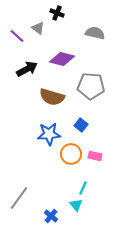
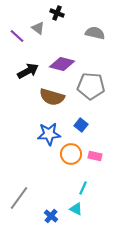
purple diamond: moved 5 px down
black arrow: moved 1 px right, 2 px down
cyan triangle: moved 4 px down; rotated 24 degrees counterclockwise
